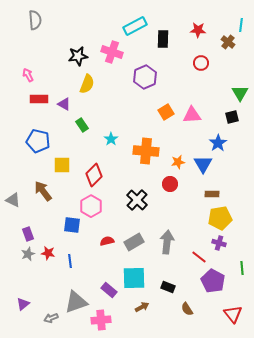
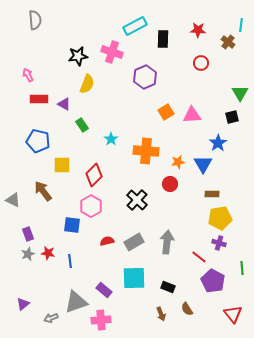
purple rectangle at (109, 290): moved 5 px left
brown arrow at (142, 307): moved 19 px right, 7 px down; rotated 96 degrees clockwise
